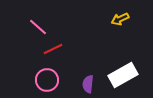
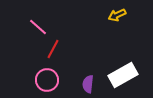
yellow arrow: moved 3 px left, 4 px up
red line: rotated 36 degrees counterclockwise
